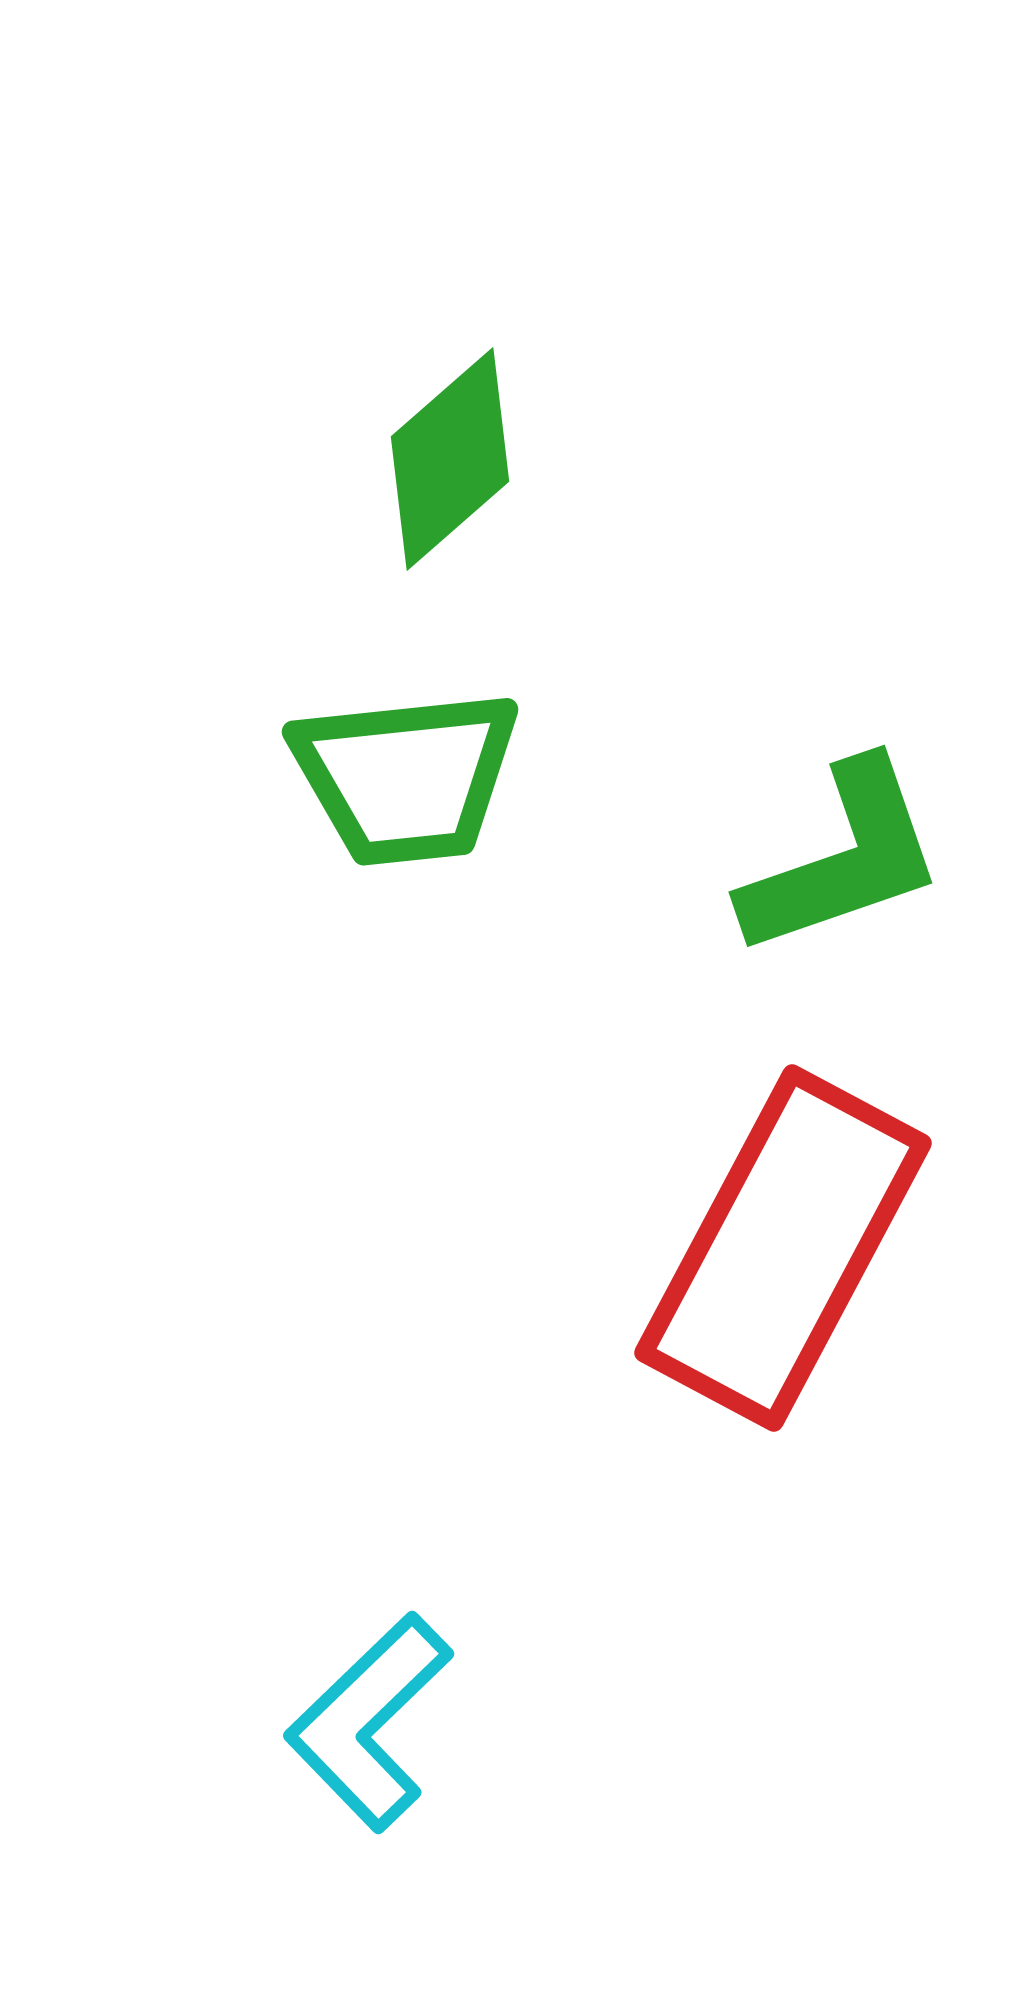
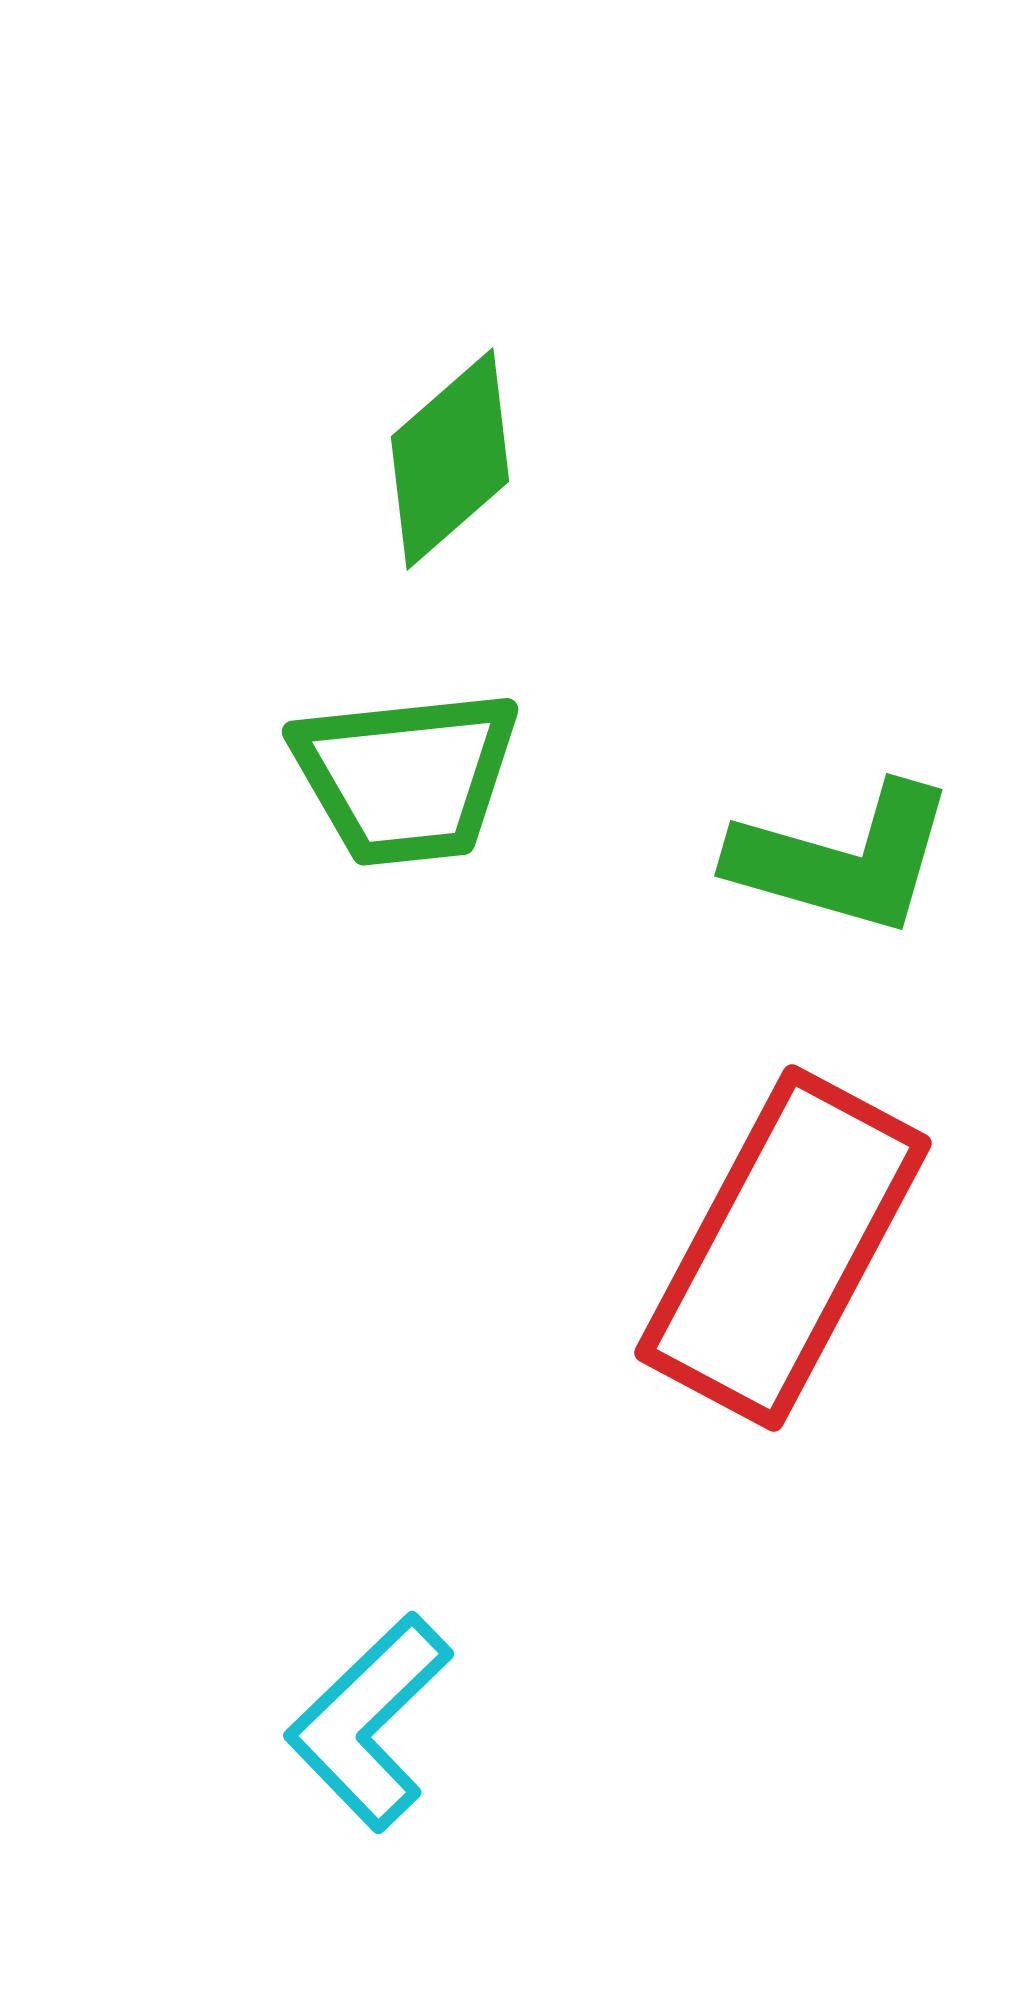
green L-shape: rotated 35 degrees clockwise
